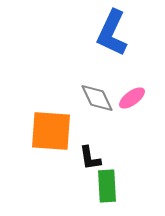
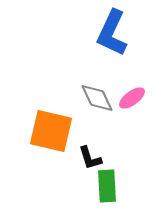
orange square: rotated 9 degrees clockwise
black L-shape: rotated 8 degrees counterclockwise
